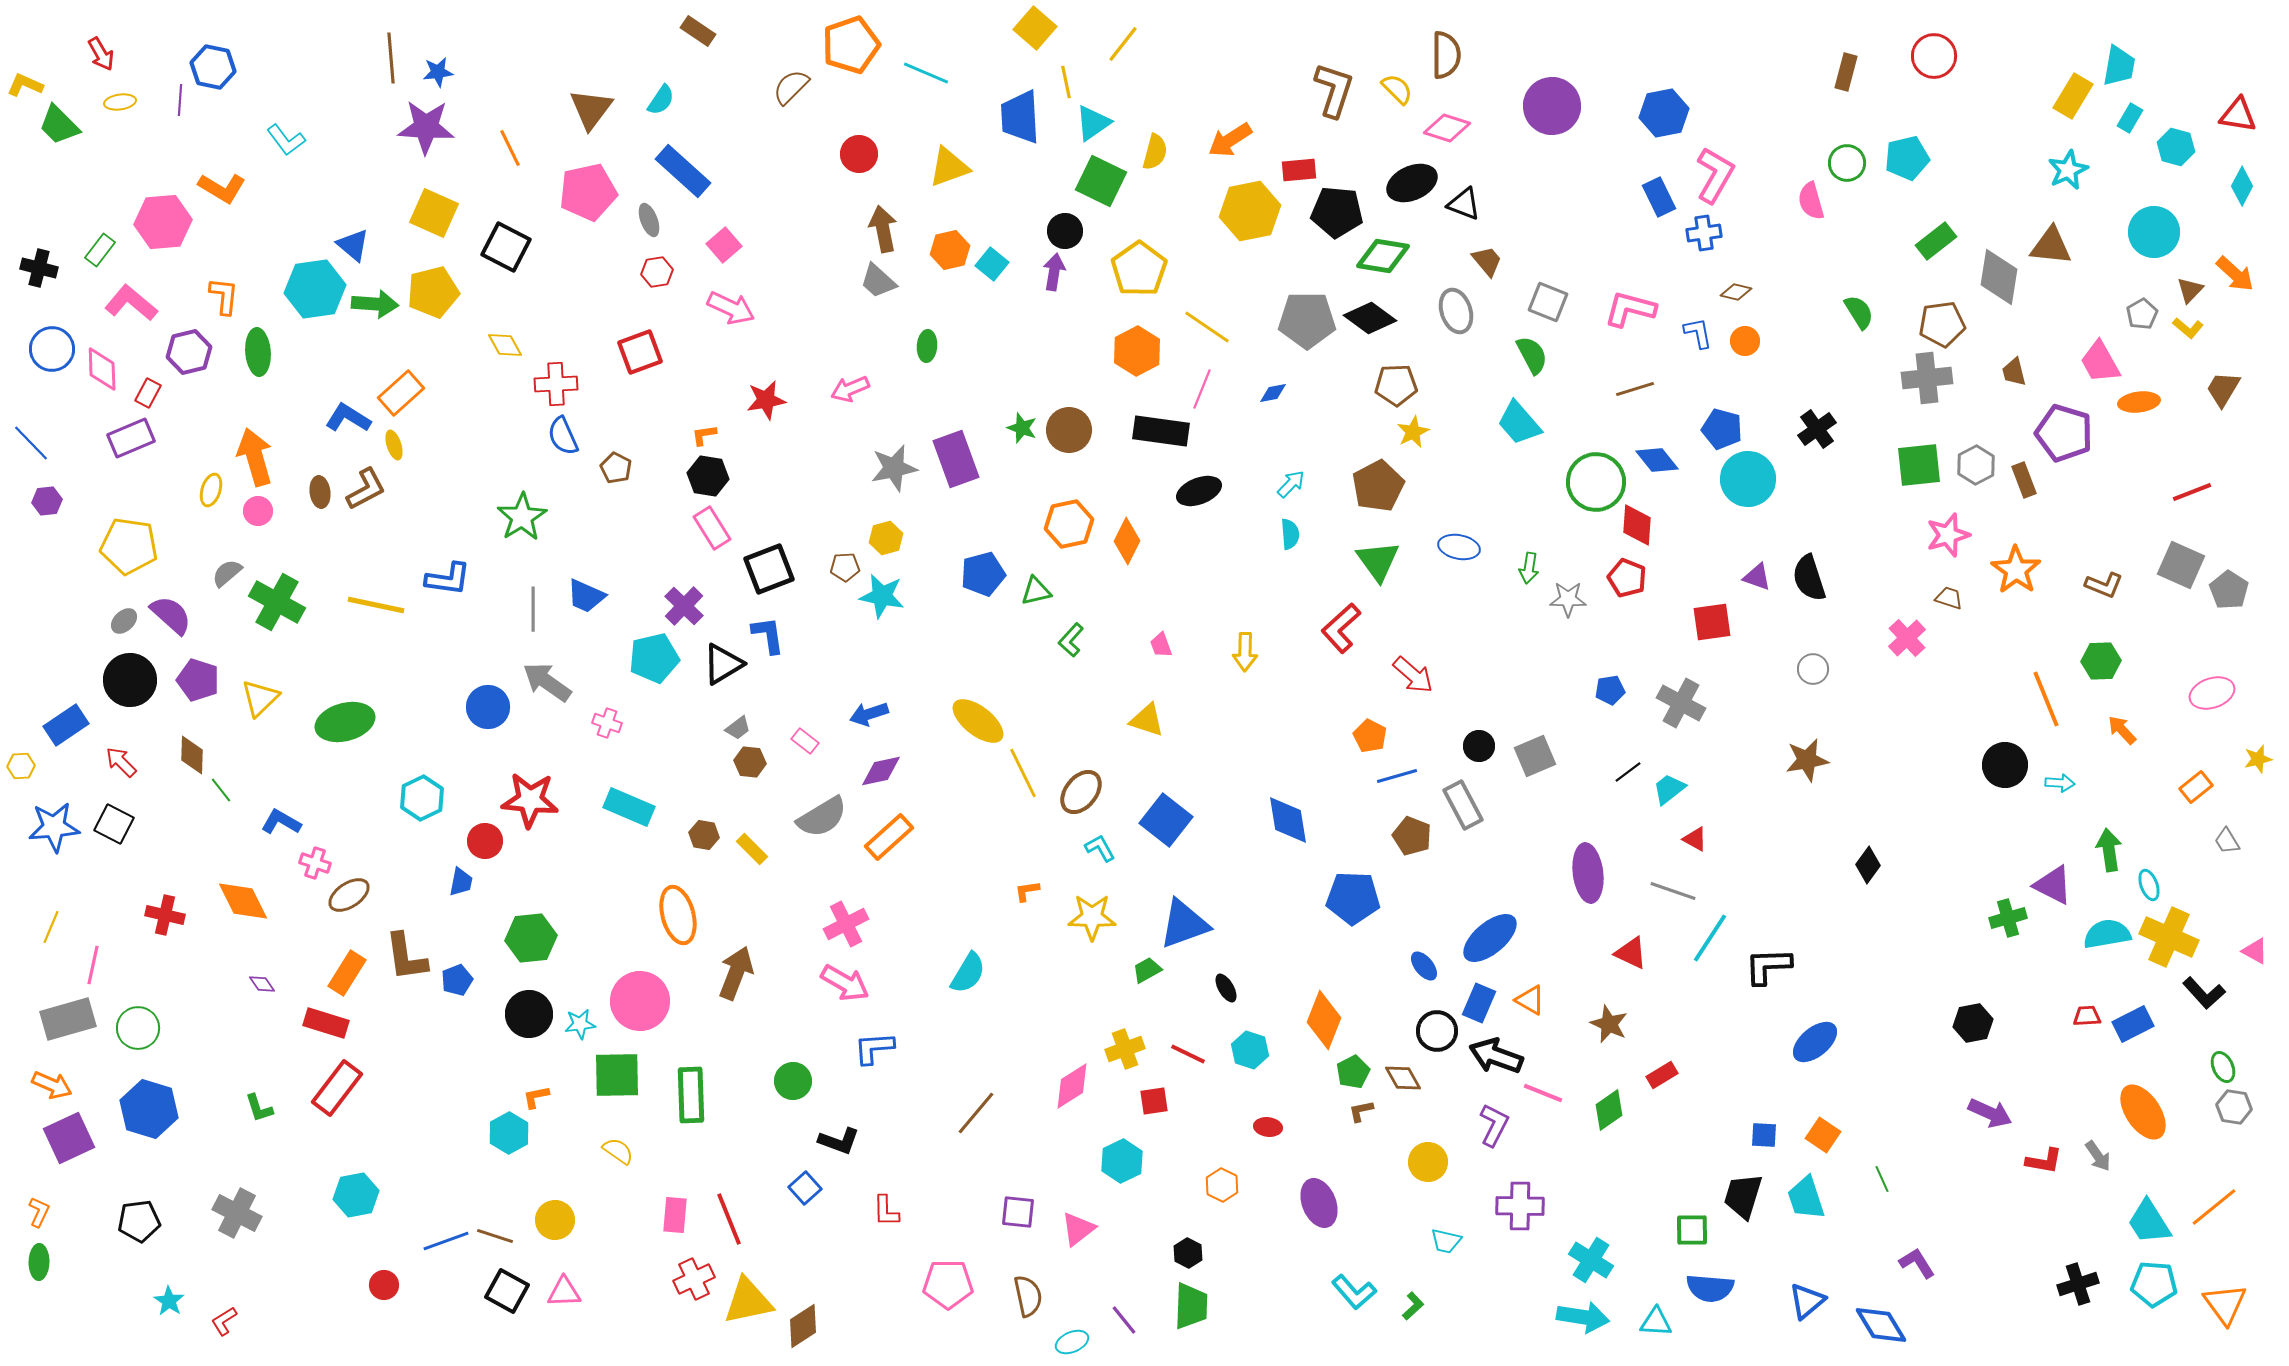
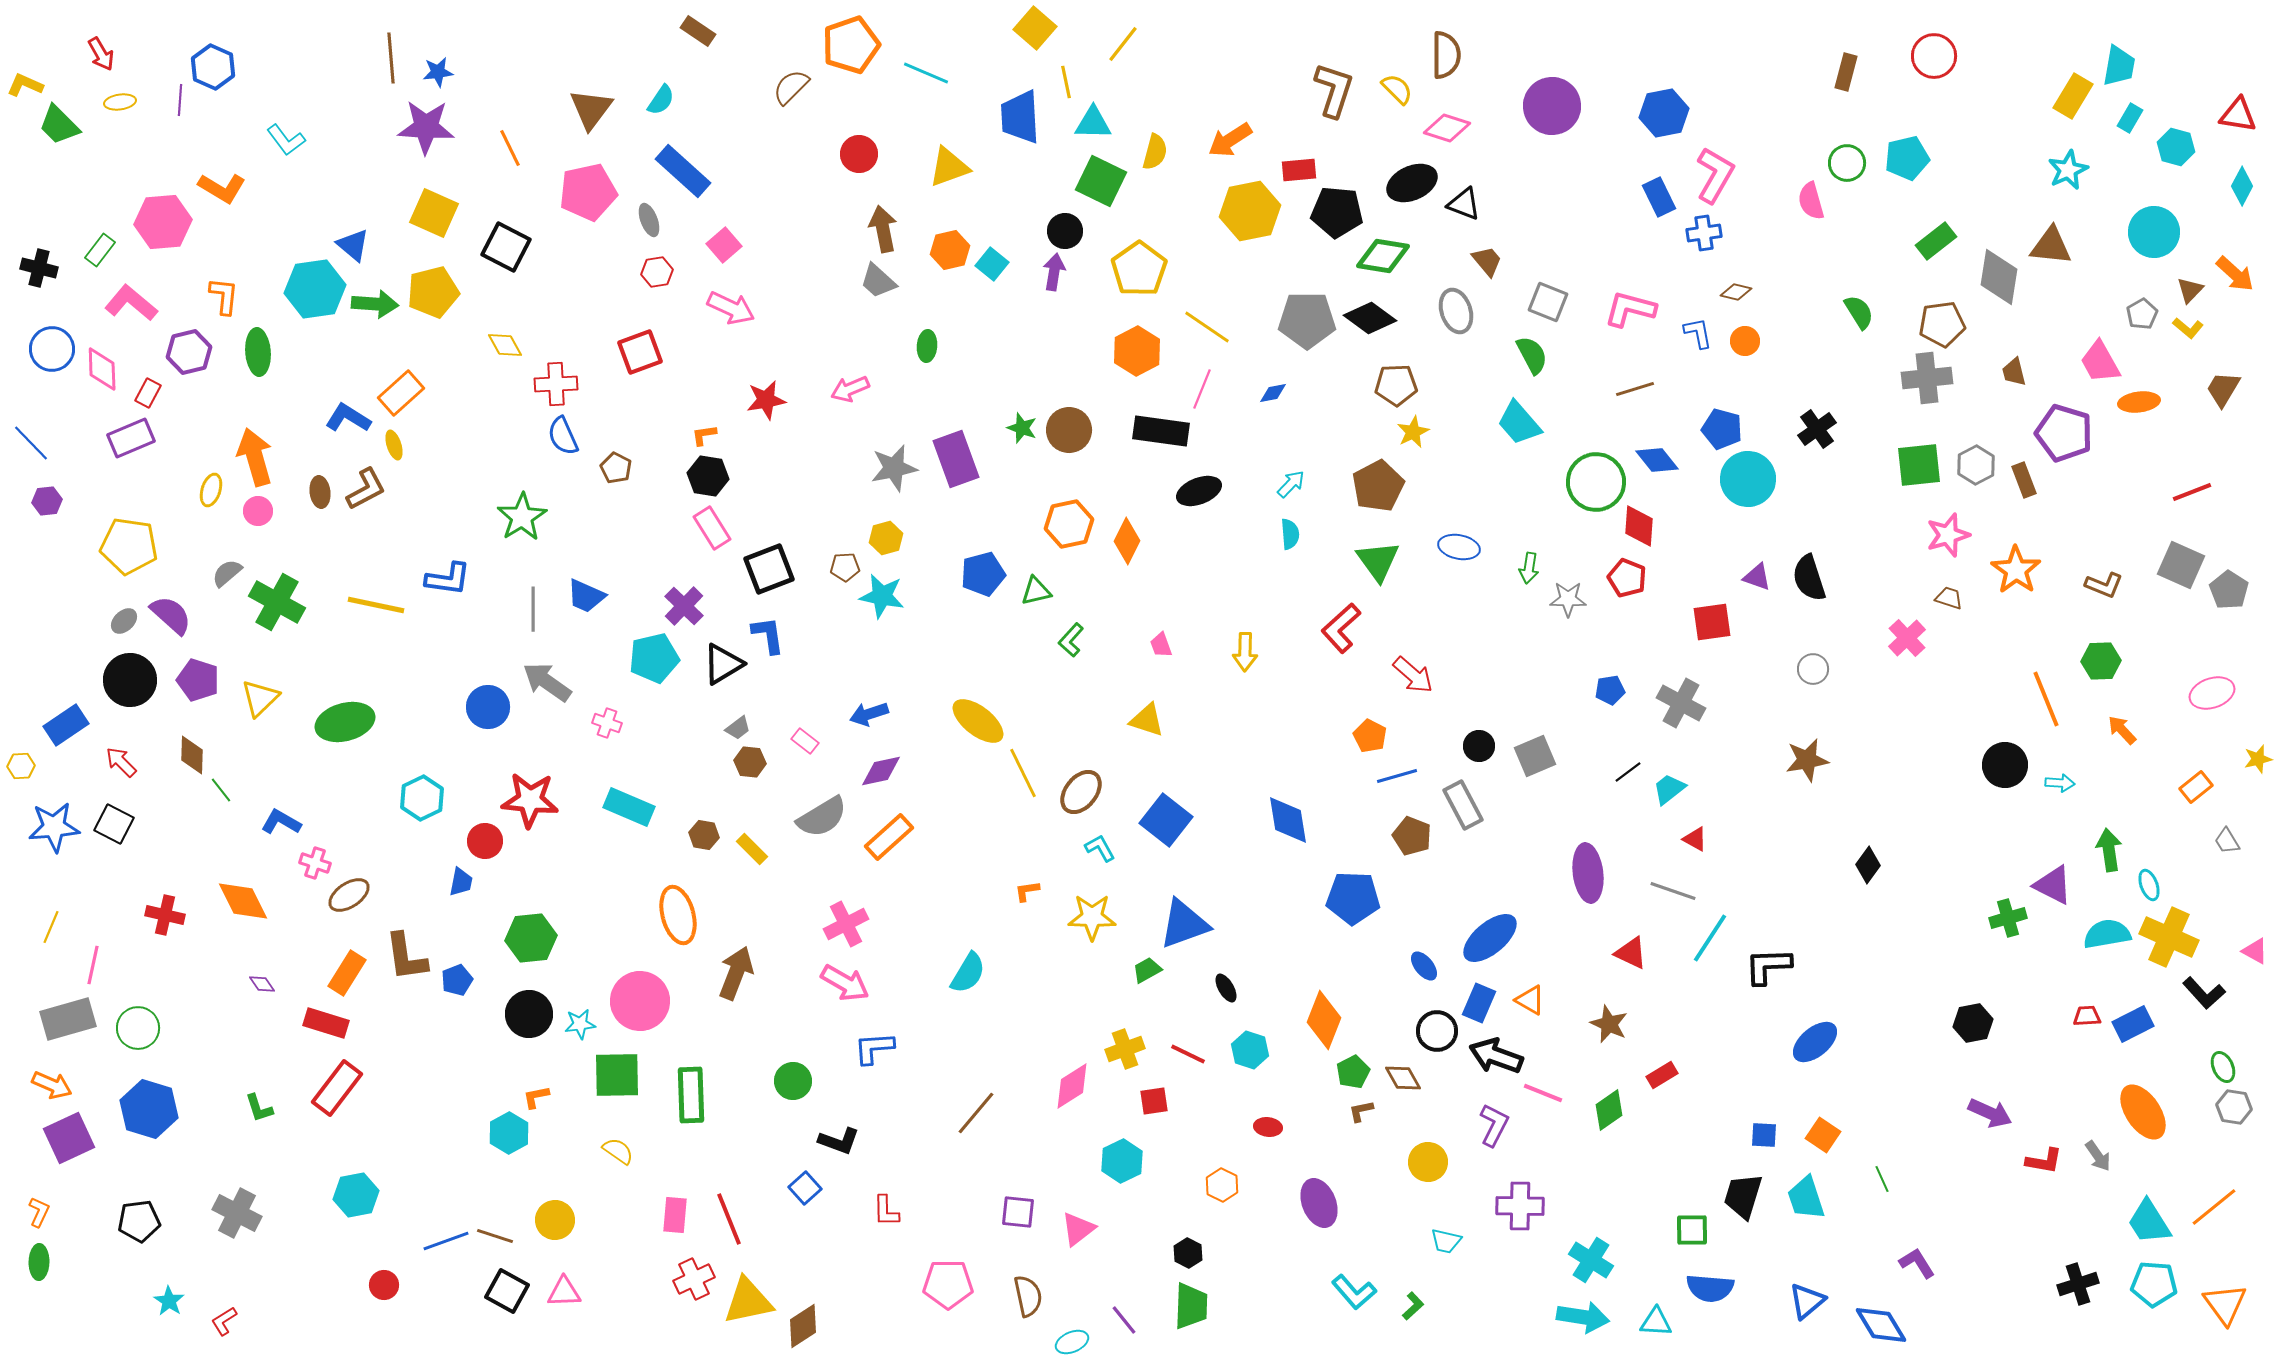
blue hexagon at (213, 67): rotated 12 degrees clockwise
cyan triangle at (1093, 123): rotated 36 degrees clockwise
red diamond at (1637, 525): moved 2 px right, 1 px down
